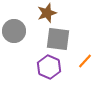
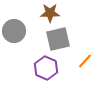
brown star: moved 3 px right; rotated 18 degrees clockwise
gray square: rotated 20 degrees counterclockwise
purple hexagon: moved 3 px left, 1 px down
